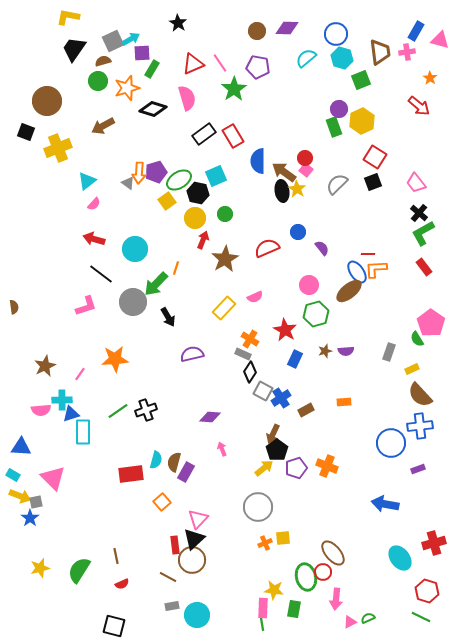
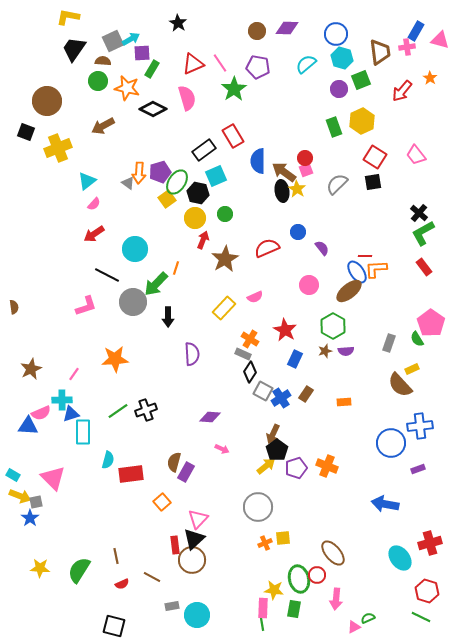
pink cross at (407, 52): moved 5 px up
cyan semicircle at (306, 58): moved 6 px down
brown semicircle at (103, 61): rotated 21 degrees clockwise
orange star at (127, 88): rotated 30 degrees clockwise
red arrow at (419, 106): moved 17 px left, 15 px up; rotated 90 degrees clockwise
black diamond at (153, 109): rotated 8 degrees clockwise
purple circle at (339, 109): moved 20 px up
black rectangle at (204, 134): moved 16 px down
pink square at (306, 170): rotated 32 degrees clockwise
purple pentagon at (156, 172): moved 4 px right
green ellipse at (179, 180): moved 2 px left, 2 px down; rotated 25 degrees counterclockwise
black square at (373, 182): rotated 12 degrees clockwise
pink trapezoid at (416, 183): moved 28 px up
yellow square at (167, 201): moved 2 px up
red arrow at (94, 239): moved 5 px up; rotated 50 degrees counterclockwise
red line at (368, 254): moved 3 px left, 2 px down
black line at (101, 274): moved 6 px right, 1 px down; rotated 10 degrees counterclockwise
green hexagon at (316, 314): moved 17 px right, 12 px down; rotated 15 degrees counterclockwise
black arrow at (168, 317): rotated 30 degrees clockwise
gray rectangle at (389, 352): moved 9 px up
purple semicircle at (192, 354): rotated 100 degrees clockwise
brown star at (45, 366): moved 14 px left, 3 px down
pink line at (80, 374): moved 6 px left
brown semicircle at (420, 395): moved 20 px left, 10 px up
pink semicircle at (41, 410): moved 3 px down; rotated 18 degrees counterclockwise
brown rectangle at (306, 410): moved 16 px up; rotated 28 degrees counterclockwise
blue triangle at (21, 447): moved 7 px right, 21 px up
pink arrow at (222, 449): rotated 136 degrees clockwise
cyan semicircle at (156, 460): moved 48 px left
yellow arrow at (264, 468): moved 2 px right, 2 px up
red cross at (434, 543): moved 4 px left
yellow star at (40, 568): rotated 18 degrees clockwise
red circle at (323, 572): moved 6 px left, 3 px down
brown line at (168, 577): moved 16 px left
green ellipse at (306, 577): moved 7 px left, 2 px down
pink triangle at (350, 622): moved 4 px right, 5 px down
